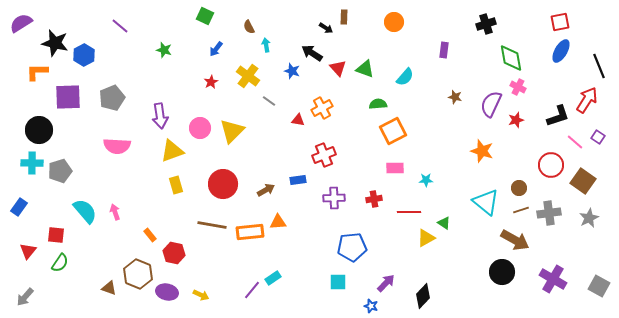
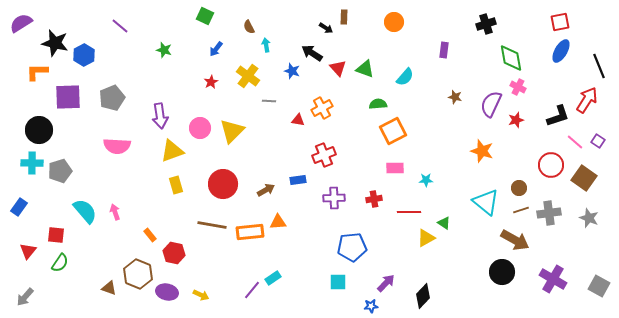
gray line at (269, 101): rotated 32 degrees counterclockwise
purple square at (598, 137): moved 4 px down
brown square at (583, 181): moved 1 px right, 3 px up
gray star at (589, 218): rotated 24 degrees counterclockwise
blue star at (371, 306): rotated 24 degrees counterclockwise
